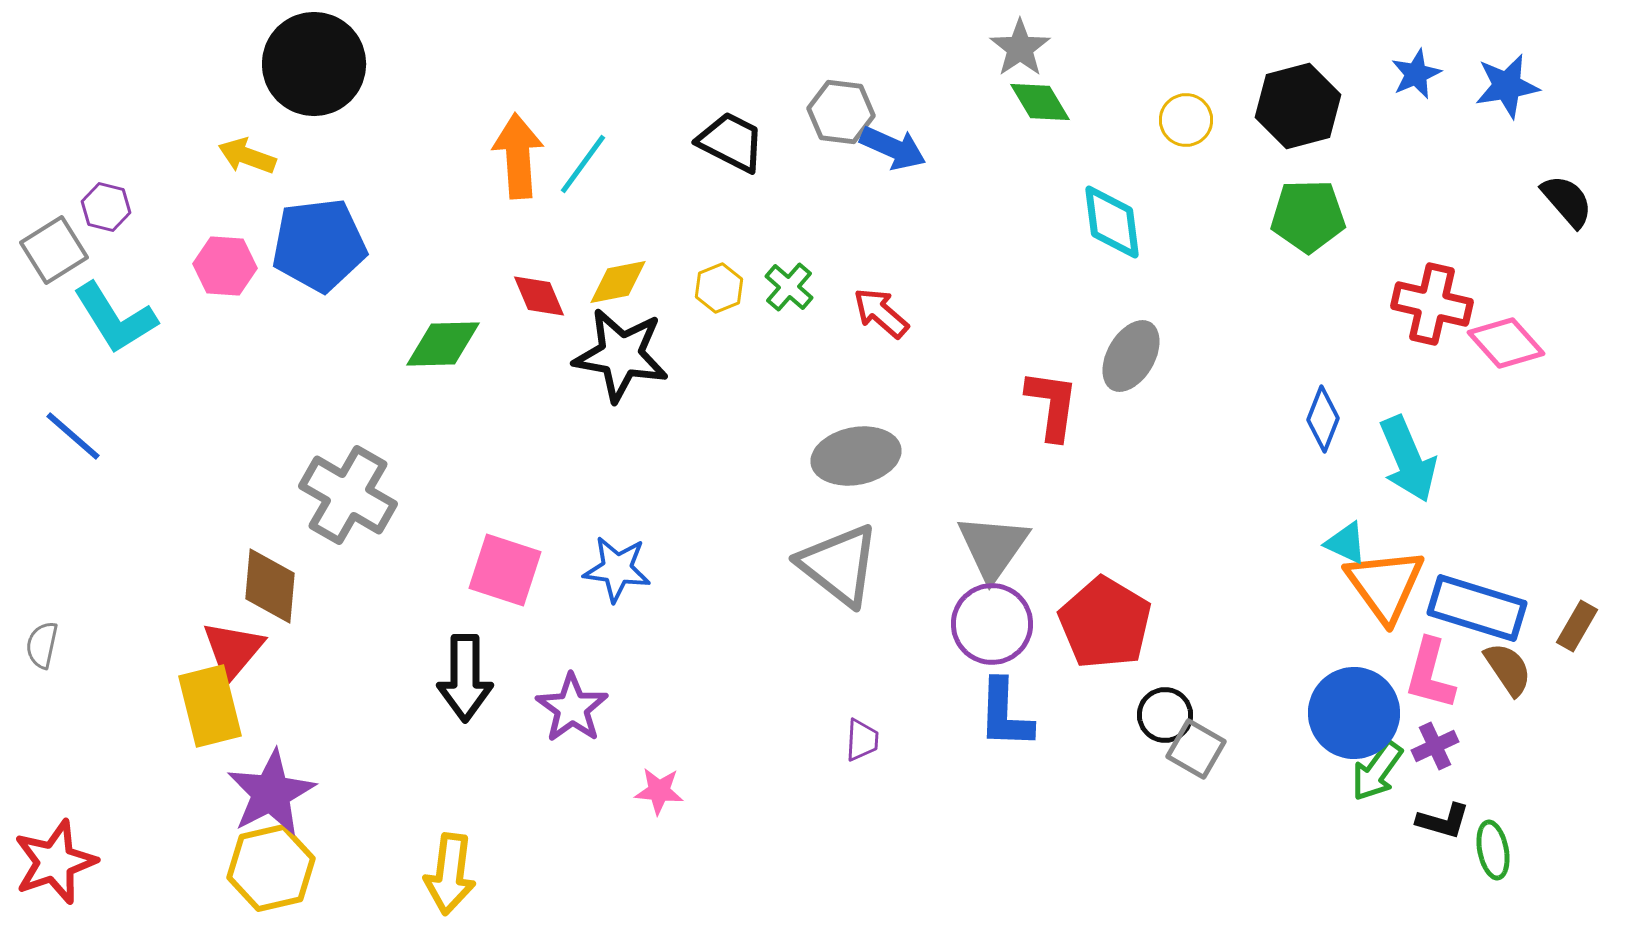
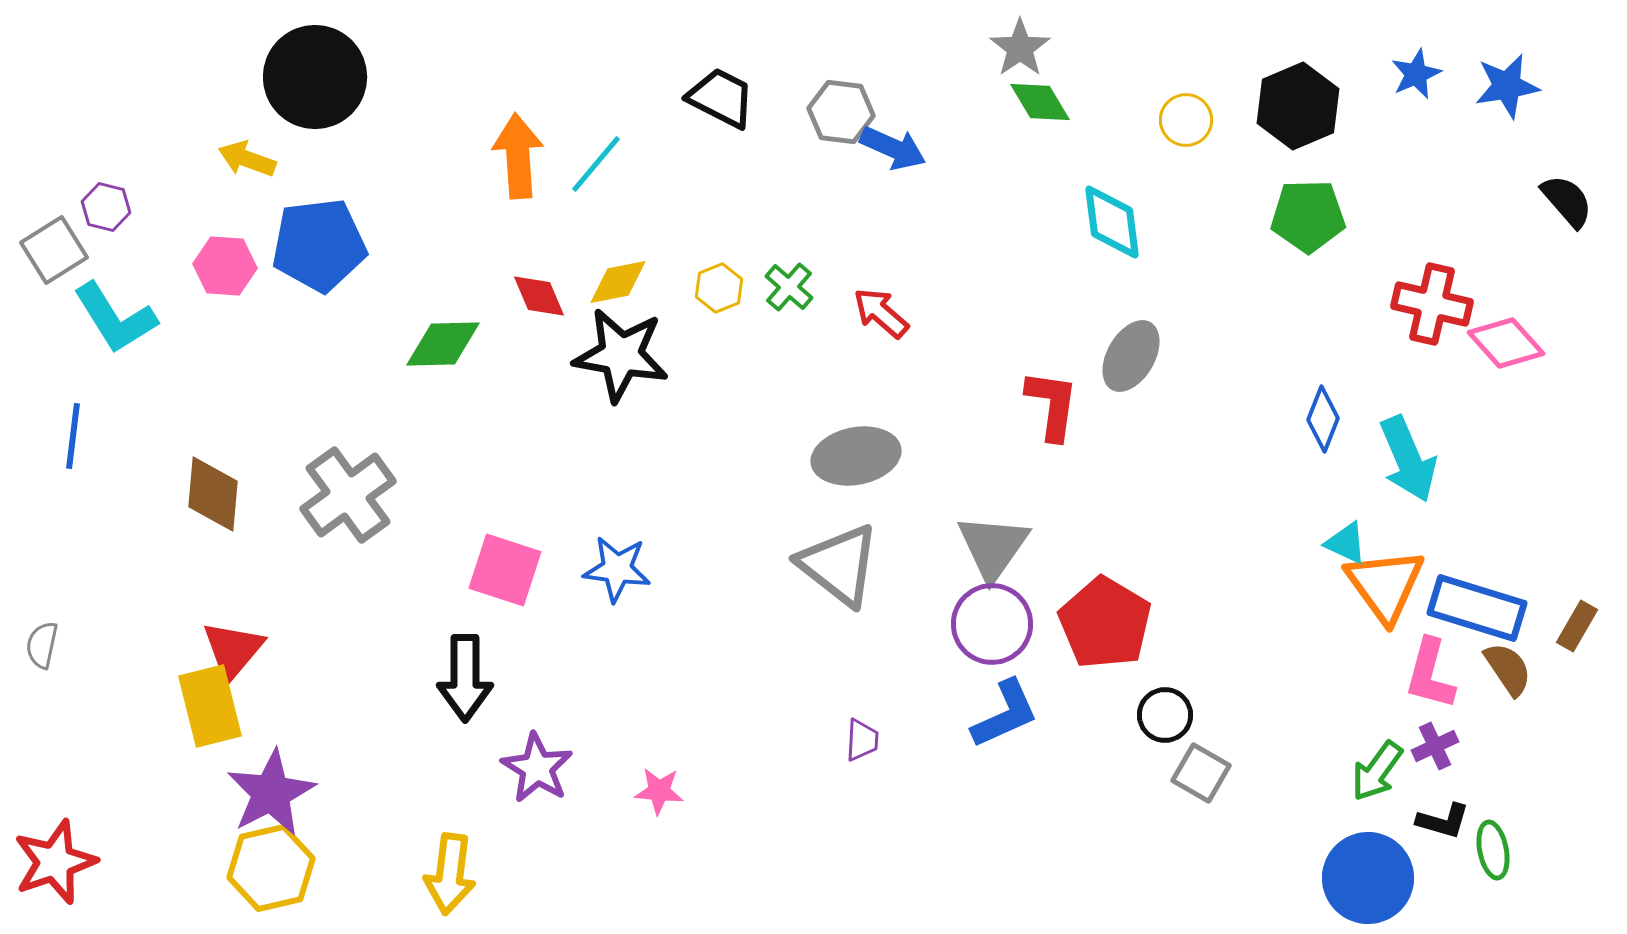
black circle at (314, 64): moved 1 px right, 13 px down
black hexagon at (1298, 106): rotated 8 degrees counterclockwise
black trapezoid at (731, 142): moved 10 px left, 44 px up
yellow arrow at (247, 156): moved 3 px down
cyan line at (583, 164): moved 13 px right; rotated 4 degrees clockwise
blue line at (73, 436): rotated 56 degrees clockwise
gray cross at (348, 495): rotated 24 degrees clockwise
brown diamond at (270, 586): moved 57 px left, 92 px up
purple star at (572, 708): moved 35 px left, 60 px down; rotated 4 degrees counterclockwise
blue circle at (1354, 713): moved 14 px right, 165 px down
blue L-shape at (1005, 714): rotated 116 degrees counterclockwise
gray square at (1196, 749): moved 5 px right, 24 px down
